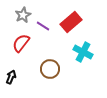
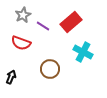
red semicircle: rotated 108 degrees counterclockwise
